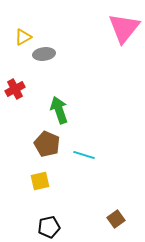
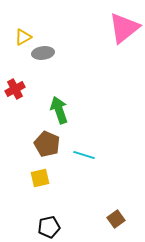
pink triangle: rotated 12 degrees clockwise
gray ellipse: moved 1 px left, 1 px up
yellow square: moved 3 px up
